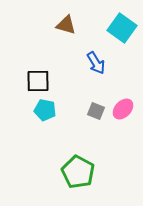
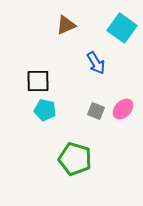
brown triangle: rotated 40 degrees counterclockwise
green pentagon: moved 3 px left, 13 px up; rotated 12 degrees counterclockwise
